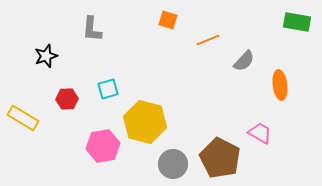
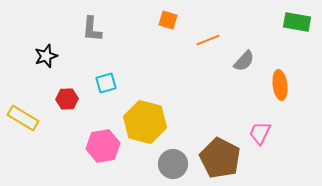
cyan square: moved 2 px left, 6 px up
pink trapezoid: rotated 95 degrees counterclockwise
